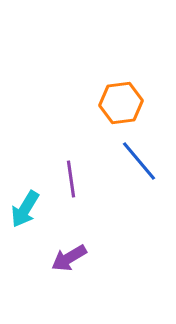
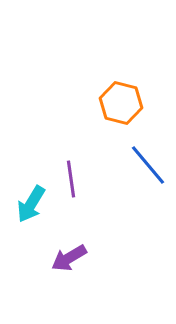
orange hexagon: rotated 21 degrees clockwise
blue line: moved 9 px right, 4 px down
cyan arrow: moved 6 px right, 5 px up
